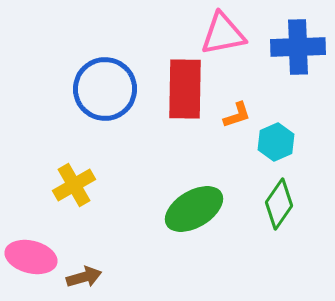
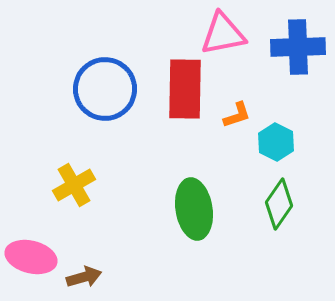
cyan hexagon: rotated 9 degrees counterclockwise
green ellipse: rotated 68 degrees counterclockwise
